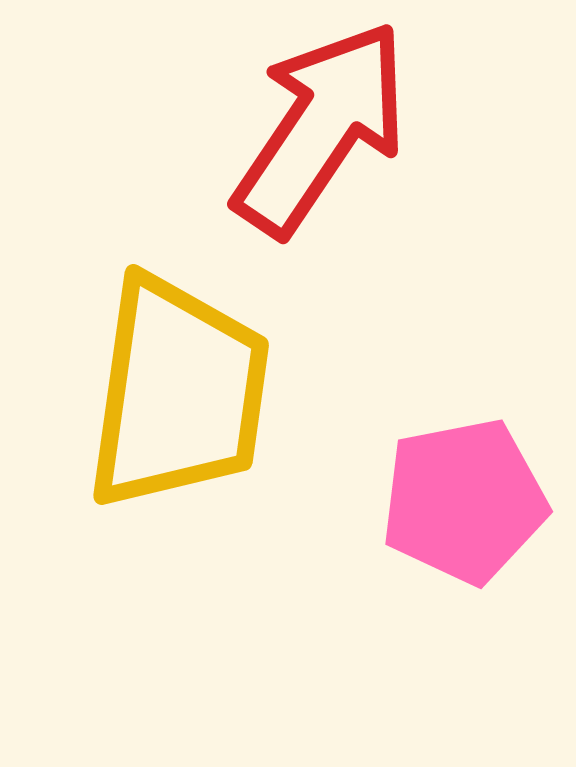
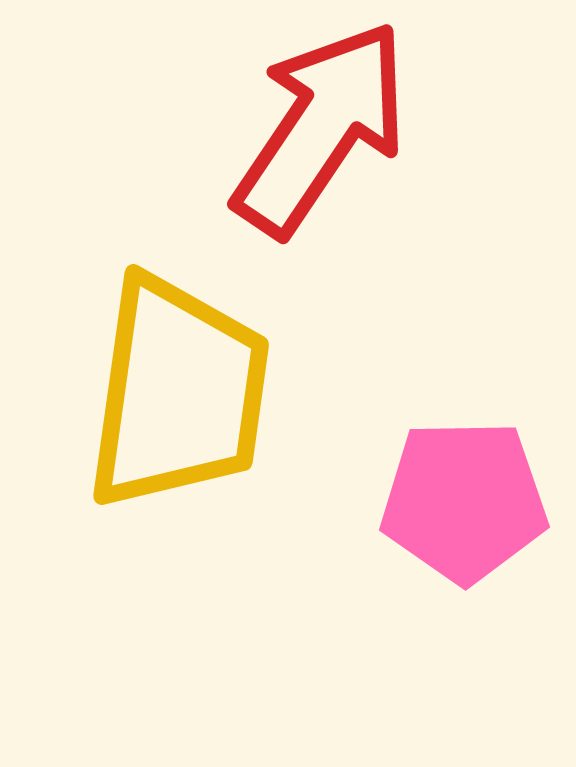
pink pentagon: rotated 10 degrees clockwise
